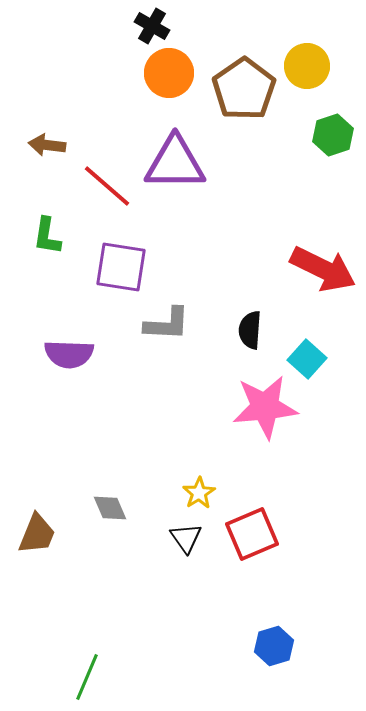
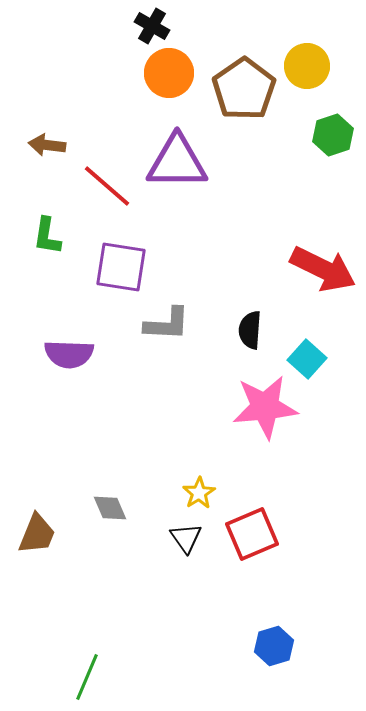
purple triangle: moved 2 px right, 1 px up
